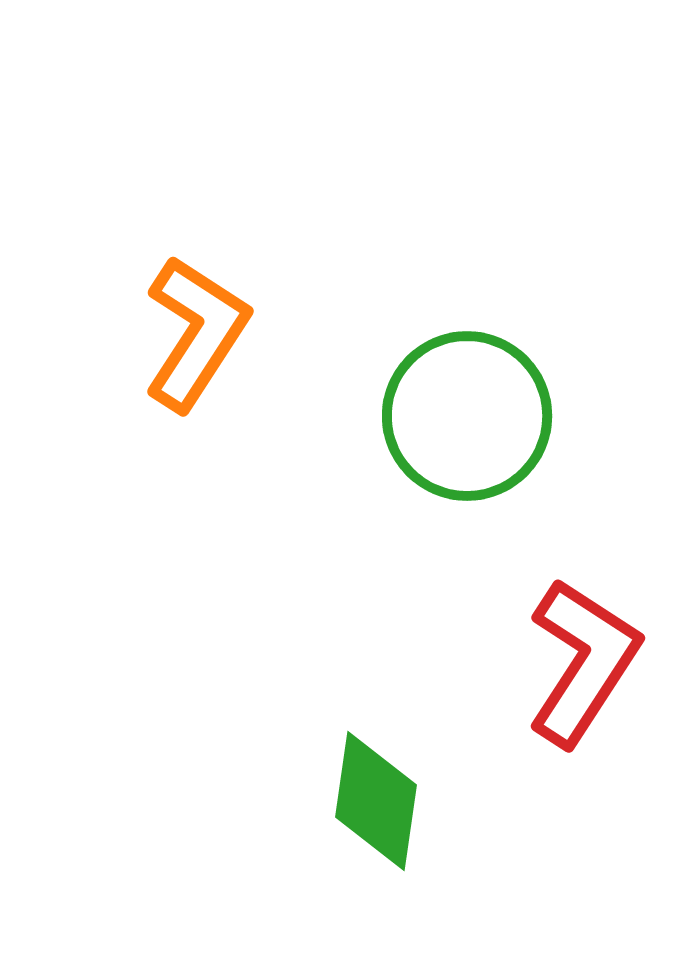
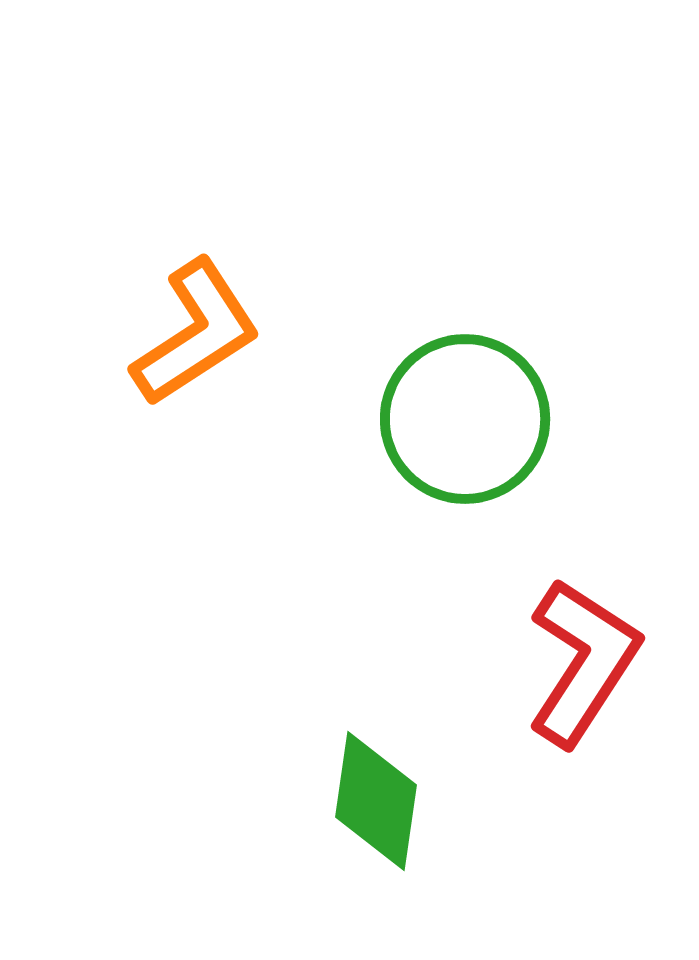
orange L-shape: rotated 24 degrees clockwise
green circle: moved 2 px left, 3 px down
